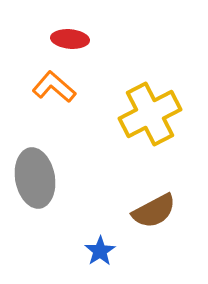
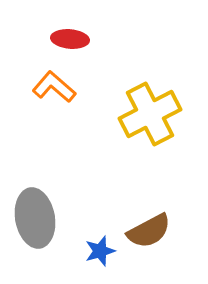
gray ellipse: moved 40 px down
brown semicircle: moved 5 px left, 20 px down
blue star: rotated 16 degrees clockwise
